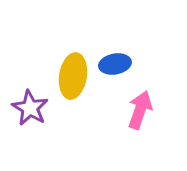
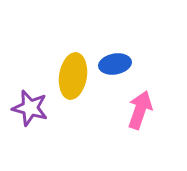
purple star: rotated 15 degrees counterclockwise
